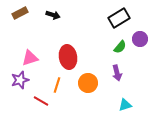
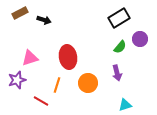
black arrow: moved 9 px left, 5 px down
purple star: moved 3 px left
